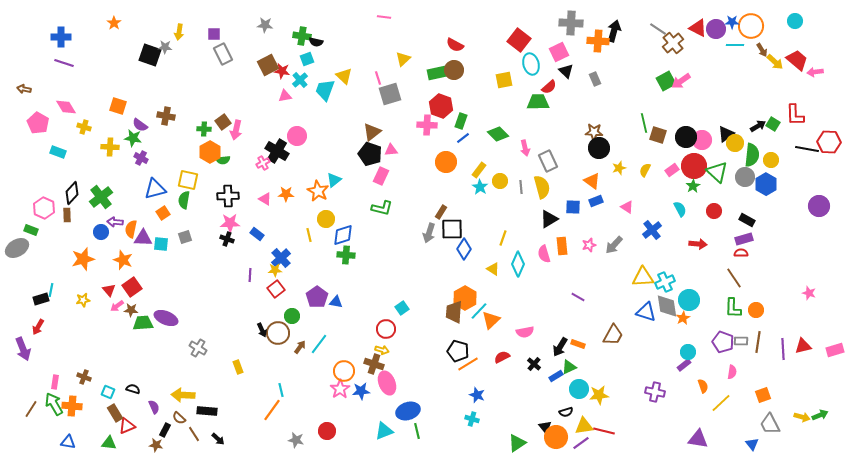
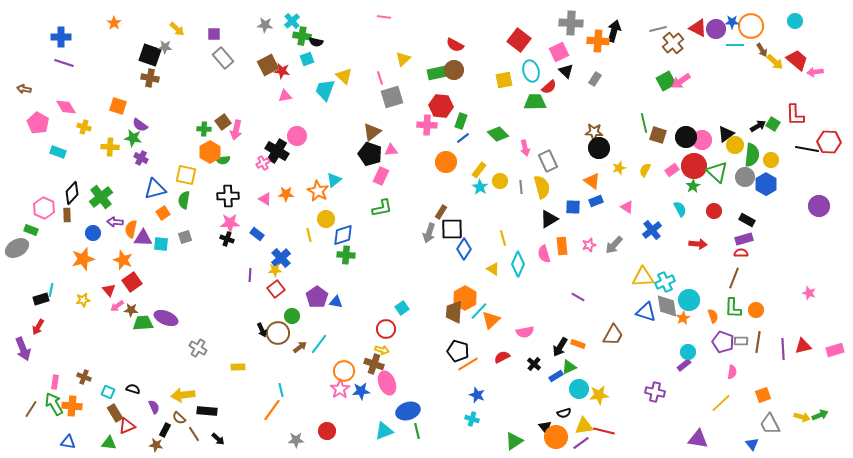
gray line at (658, 29): rotated 48 degrees counterclockwise
yellow arrow at (179, 32): moved 2 px left, 3 px up; rotated 56 degrees counterclockwise
gray rectangle at (223, 54): moved 4 px down; rotated 15 degrees counterclockwise
cyan ellipse at (531, 64): moved 7 px down
pink line at (378, 78): moved 2 px right
gray rectangle at (595, 79): rotated 56 degrees clockwise
cyan cross at (300, 80): moved 8 px left, 59 px up
gray square at (390, 94): moved 2 px right, 3 px down
green trapezoid at (538, 102): moved 3 px left
red hexagon at (441, 106): rotated 15 degrees counterclockwise
brown cross at (166, 116): moved 16 px left, 38 px up
yellow circle at (735, 143): moved 2 px down
yellow square at (188, 180): moved 2 px left, 5 px up
green L-shape at (382, 208): rotated 25 degrees counterclockwise
blue circle at (101, 232): moved 8 px left, 1 px down
yellow line at (503, 238): rotated 35 degrees counterclockwise
brown line at (734, 278): rotated 55 degrees clockwise
red square at (132, 287): moved 5 px up
brown arrow at (300, 347): rotated 16 degrees clockwise
yellow rectangle at (238, 367): rotated 72 degrees counterclockwise
orange semicircle at (703, 386): moved 10 px right, 70 px up
yellow arrow at (183, 395): rotated 10 degrees counterclockwise
black semicircle at (566, 412): moved 2 px left, 1 px down
gray star at (296, 440): rotated 14 degrees counterclockwise
green triangle at (517, 443): moved 3 px left, 2 px up
